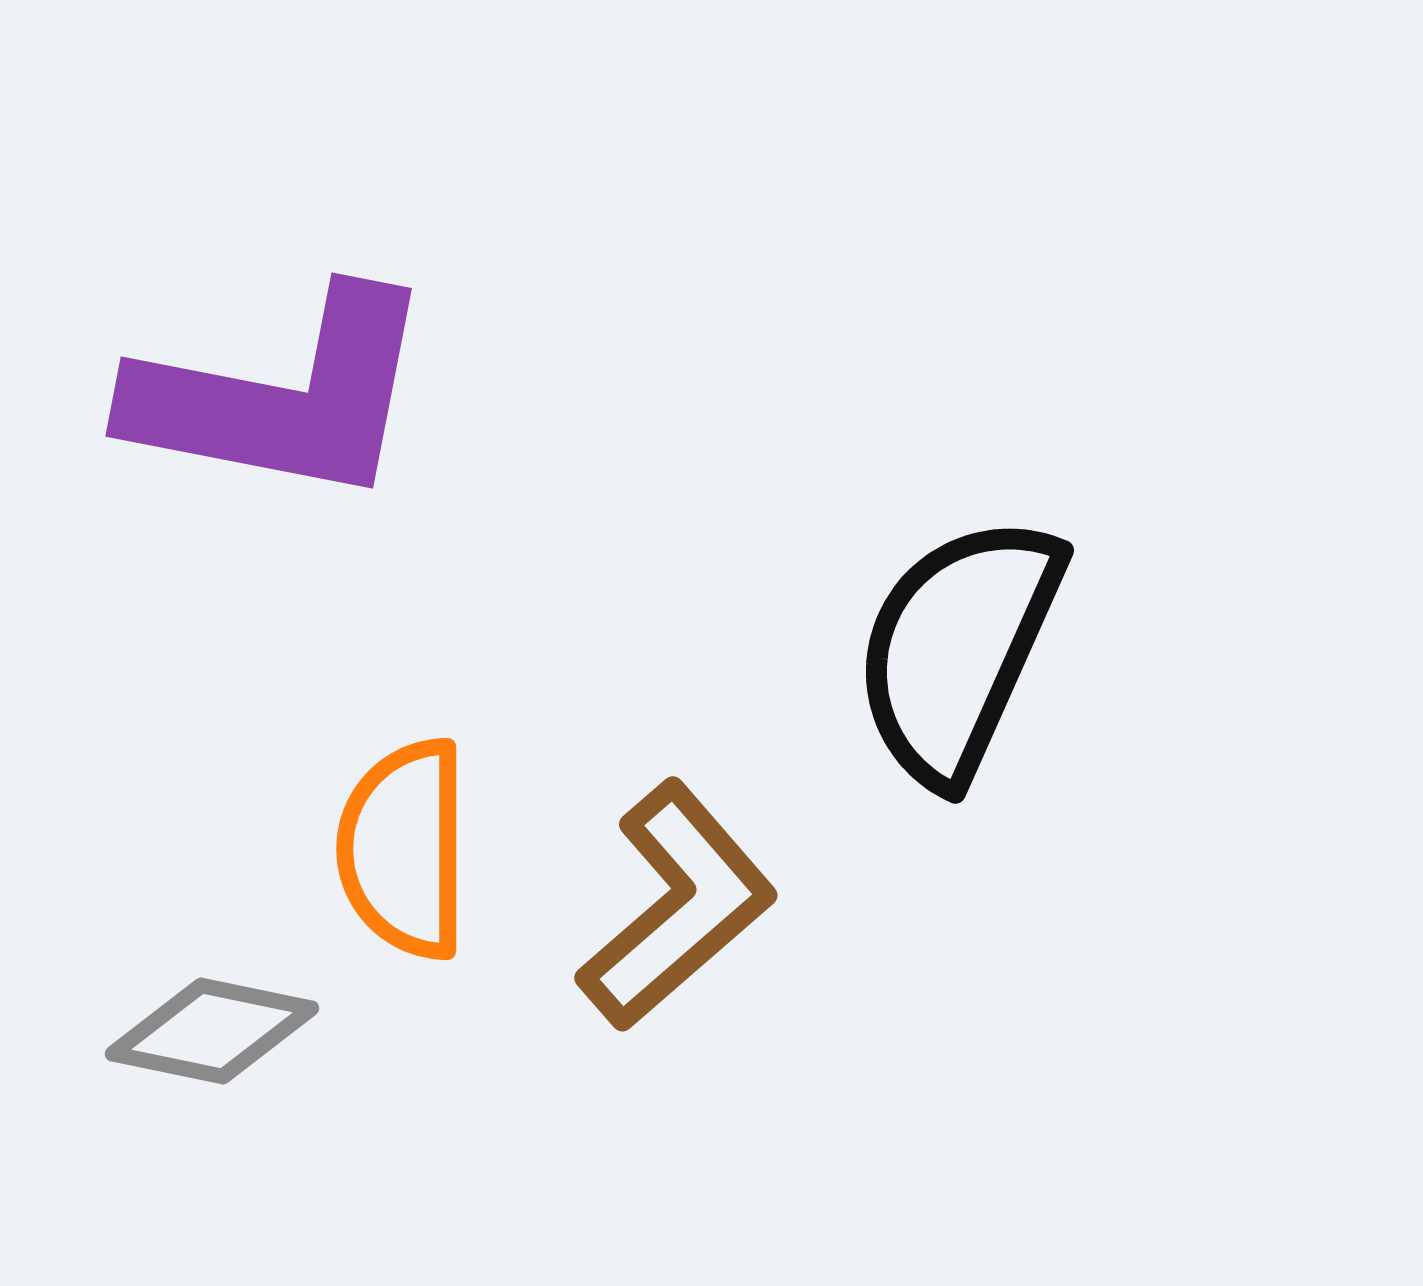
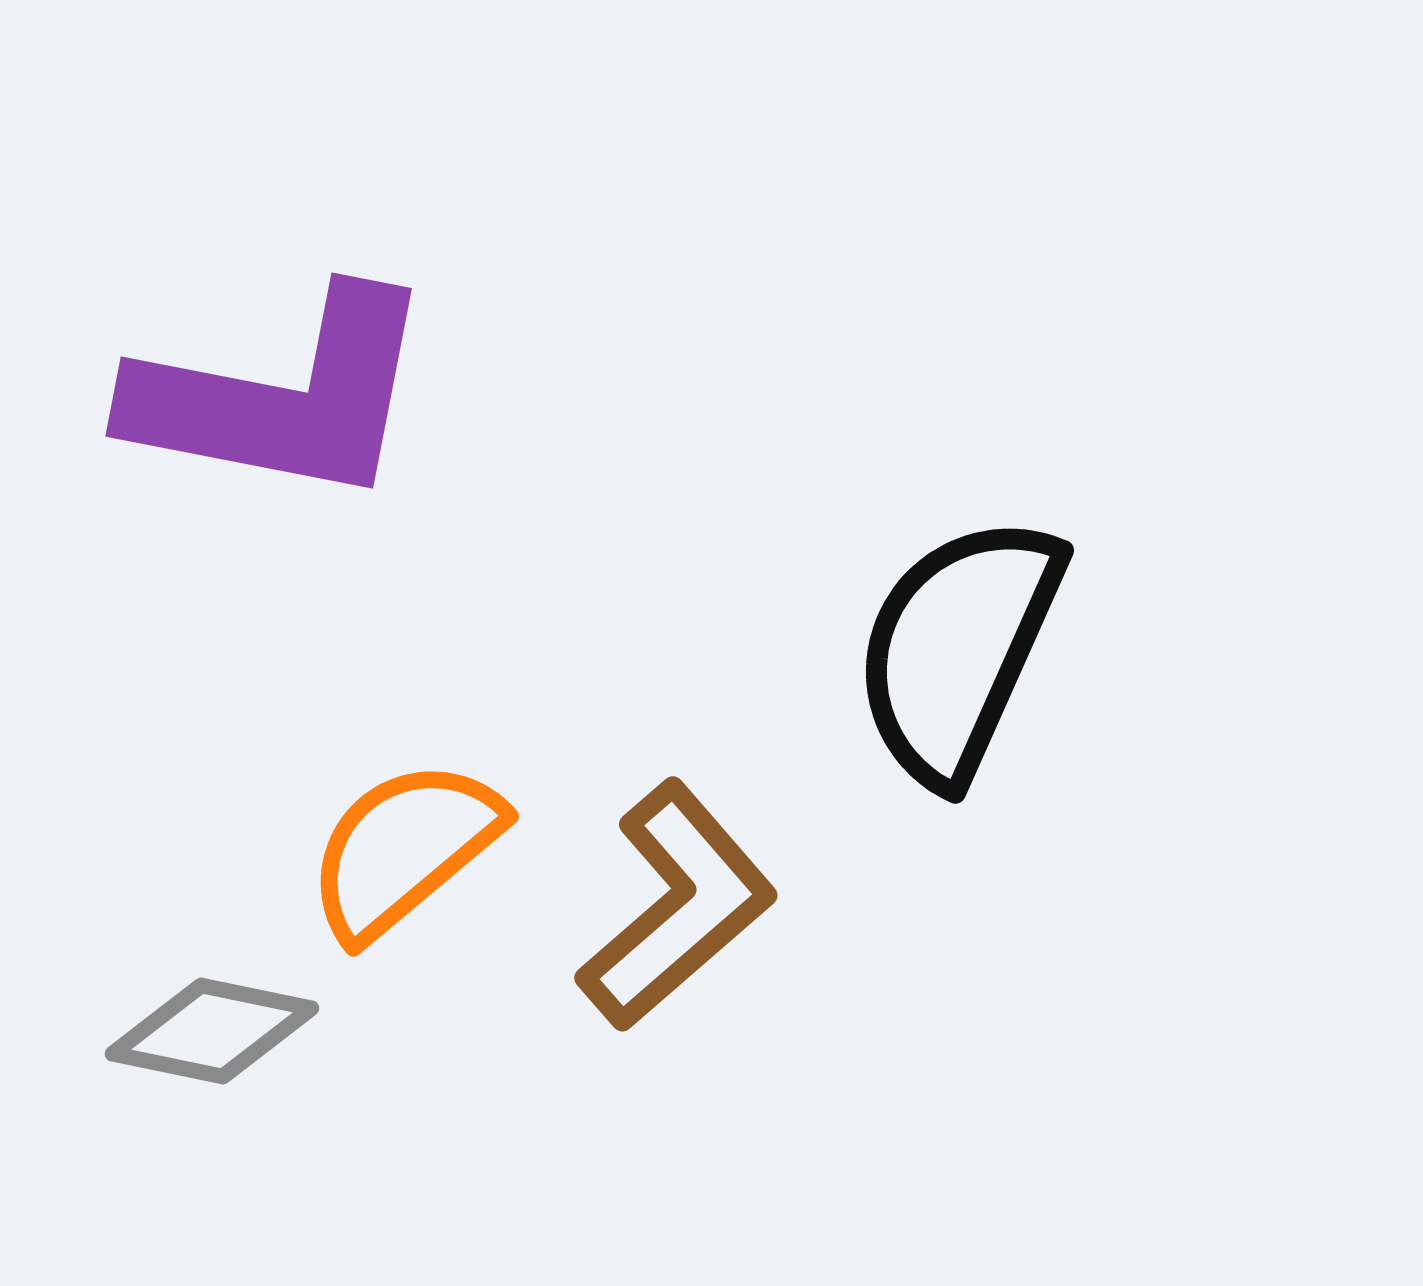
orange semicircle: rotated 50 degrees clockwise
